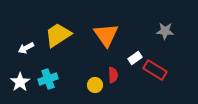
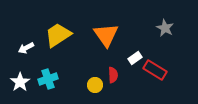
gray star: moved 3 px up; rotated 24 degrees clockwise
